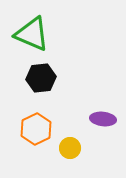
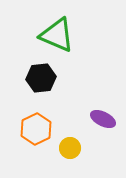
green triangle: moved 25 px right, 1 px down
purple ellipse: rotated 20 degrees clockwise
